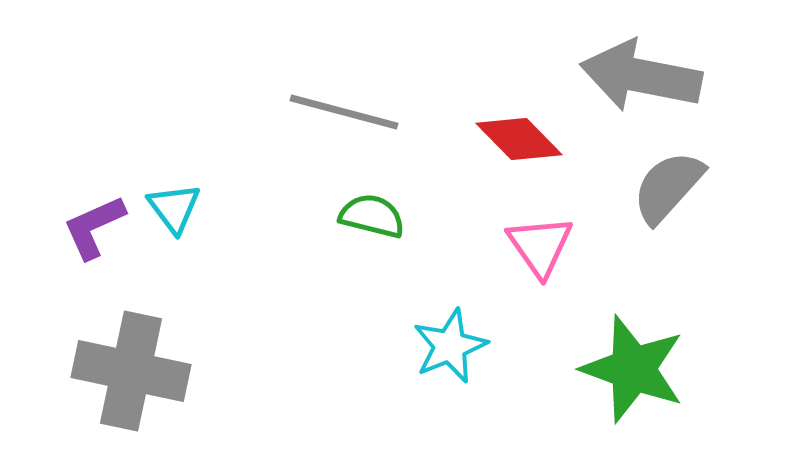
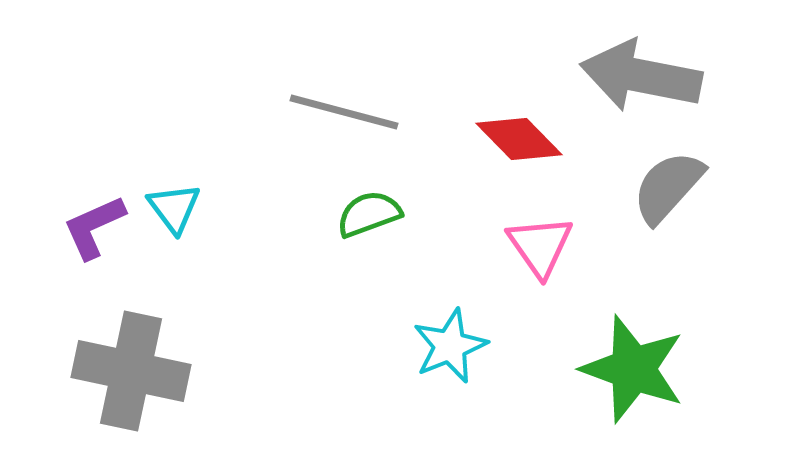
green semicircle: moved 3 px left, 2 px up; rotated 34 degrees counterclockwise
